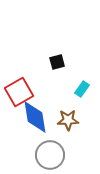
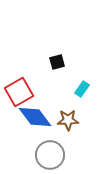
blue diamond: rotated 28 degrees counterclockwise
